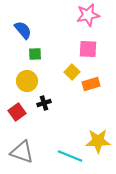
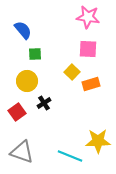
pink star: moved 2 px down; rotated 20 degrees clockwise
black cross: rotated 16 degrees counterclockwise
